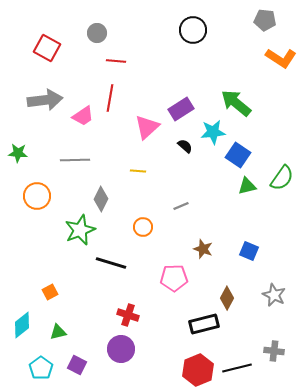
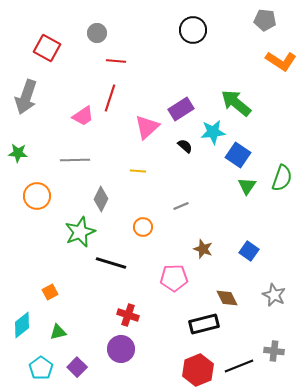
orange L-shape at (281, 58): moved 3 px down
red line at (110, 98): rotated 8 degrees clockwise
gray arrow at (45, 100): moved 19 px left, 3 px up; rotated 116 degrees clockwise
green semicircle at (282, 178): rotated 16 degrees counterclockwise
green triangle at (247, 186): rotated 42 degrees counterclockwise
green star at (80, 230): moved 2 px down
blue square at (249, 251): rotated 12 degrees clockwise
brown diamond at (227, 298): rotated 55 degrees counterclockwise
purple square at (77, 365): moved 2 px down; rotated 18 degrees clockwise
black line at (237, 368): moved 2 px right, 2 px up; rotated 8 degrees counterclockwise
